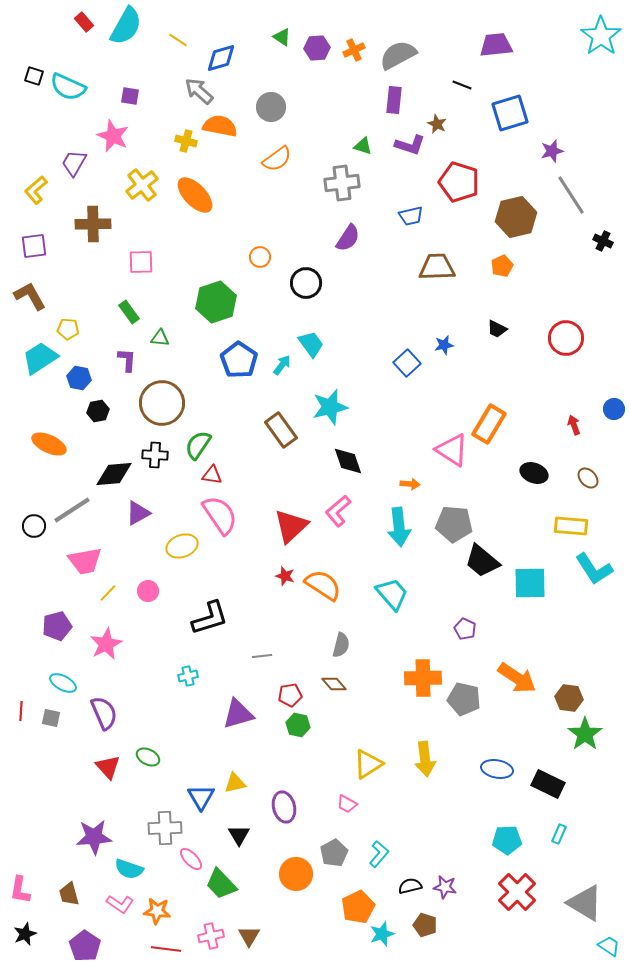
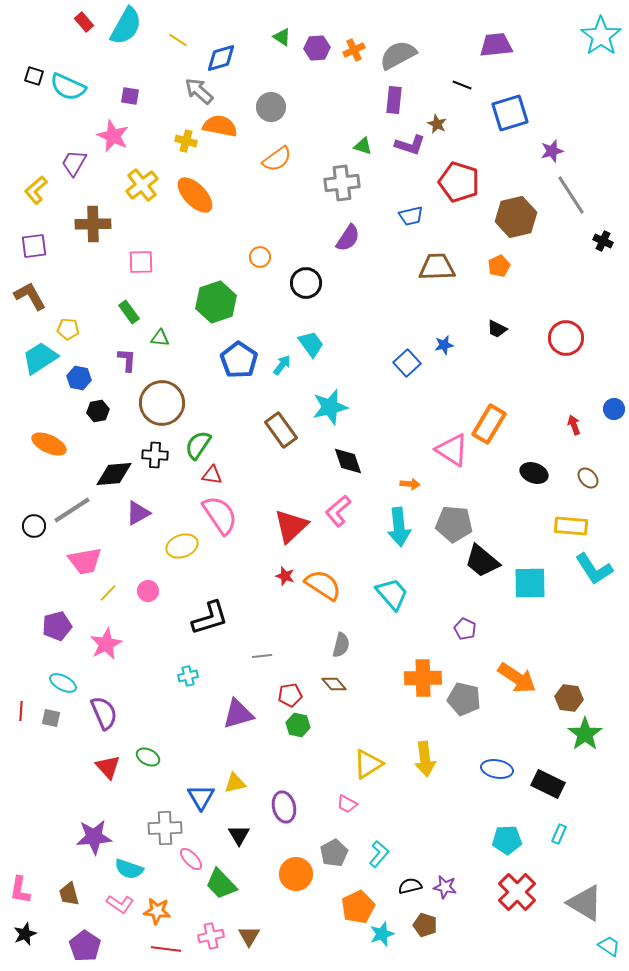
orange pentagon at (502, 266): moved 3 px left
